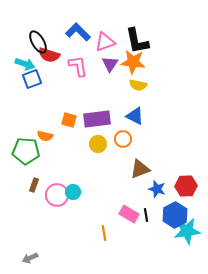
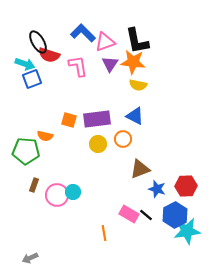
blue L-shape: moved 5 px right, 1 px down
black line: rotated 40 degrees counterclockwise
